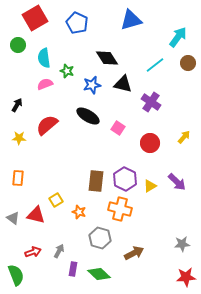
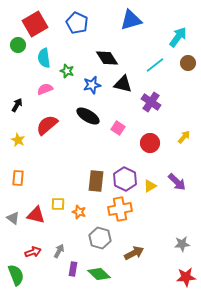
red square: moved 6 px down
pink semicircle: moved 5 px down
yellow star: moved 1 px left, 2 px down; rotated 24 degrees clockwise
yellow square: moved 2 px right, 4 px down; rotated 32 degrees clockwise
orange cross: rotated 25 degrees counterclockwise
